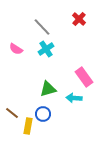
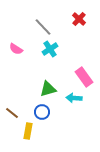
gray line: moved 1 px right
cyan cross: moved 4 px right
blue circle: moved 1 px left, 2 px up
yellow rectangle: moved 5 px down
